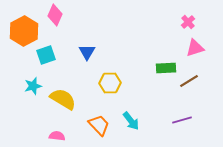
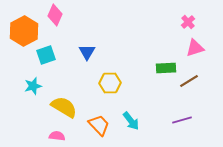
yellow semicircle: moved 1 px right, 8 px down
